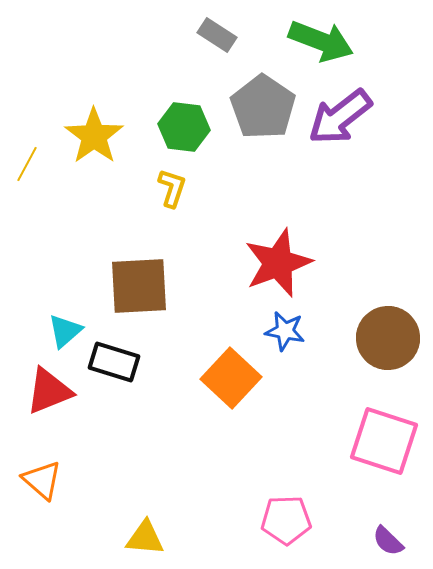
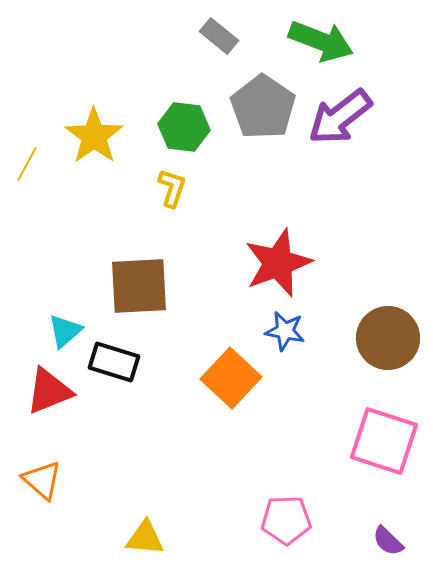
gray rectangle: moved 2 px right, 1 px down; rotated 6 degrees clockwise
